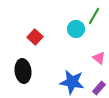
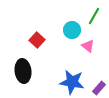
cyan circle: moved 4 px left, 1 px down
red square: moved 2 px right, 3 px down
pink triangle: moved 11 px left, 12 px up
